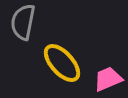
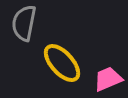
gray semicircle: moved 1 px right, 1 px down
